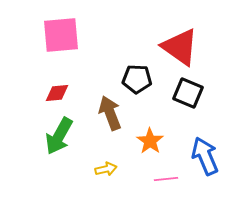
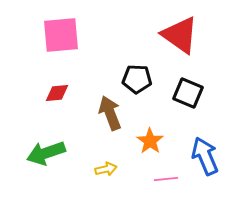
red triangle: moved 12 px up
green arrow: moved 13 px left, 17 px down; rotated 42 degrees clockwise
